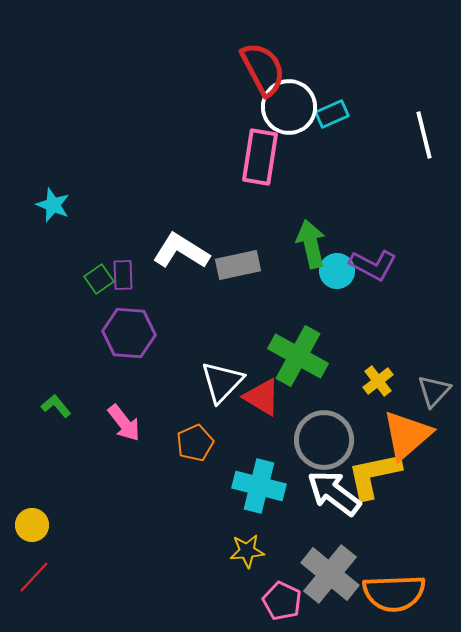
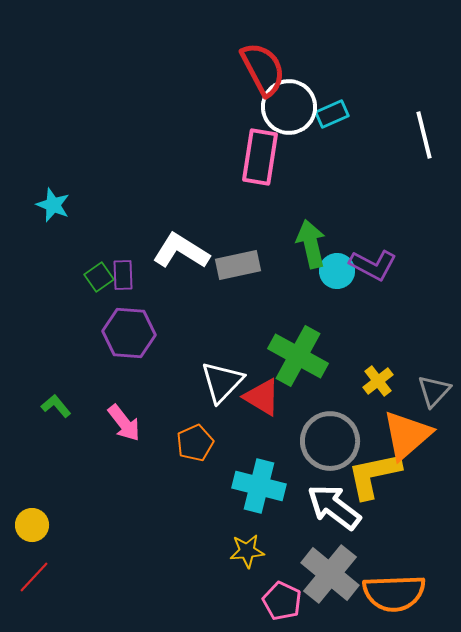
green square: moved 2 px up
gray circle: moved 6 px right, 1 px down
white arrow: moved 14 px down
